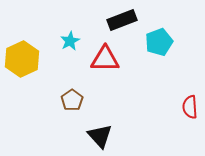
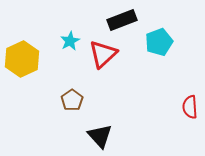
red triangle: moved 2 px left, 5 px up; rotated 44 degrees counterclockwise
